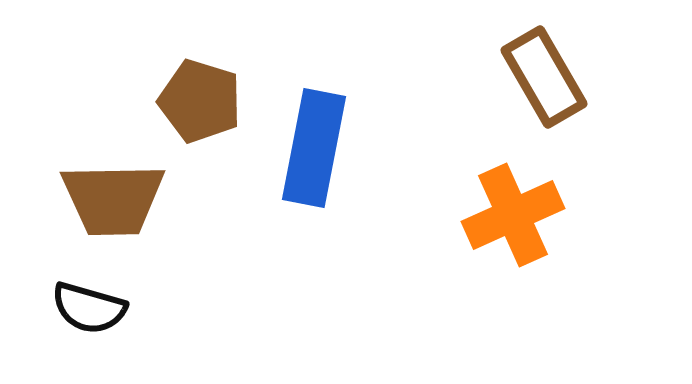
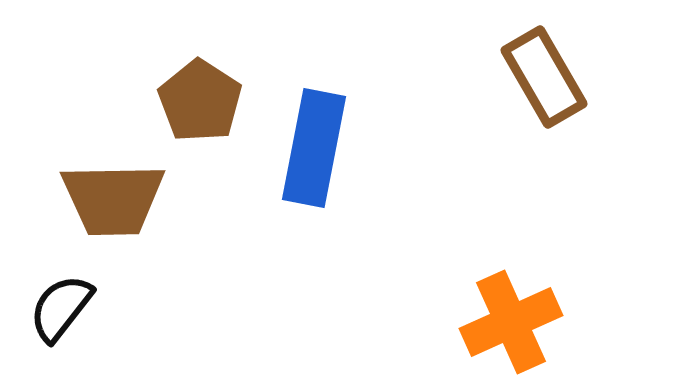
brown pentagon: rotated 16 degrees clockwise
orange cross: moved 2 px left, 107 px down
black semicircle: moved 28 px left; rotated 112 degrees clockwise
